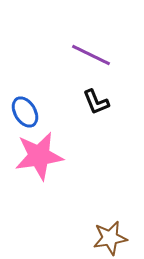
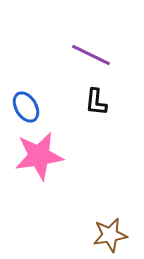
black L-shape: rotated 28 degrees clockwise
blue ellipse: moved 1 px right, 5 px up
brown star: moved 3 px up
